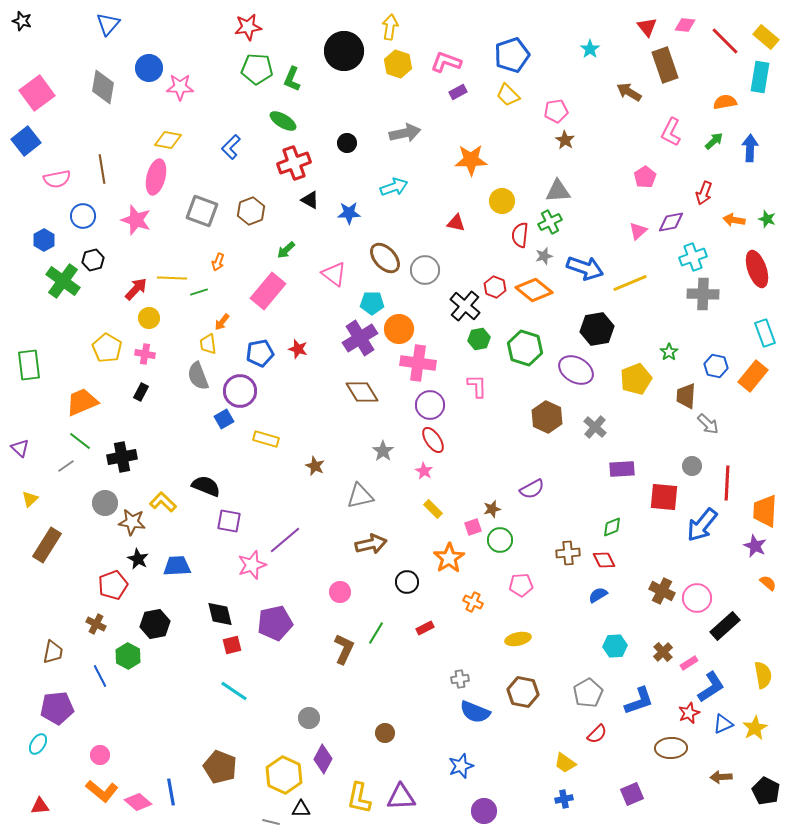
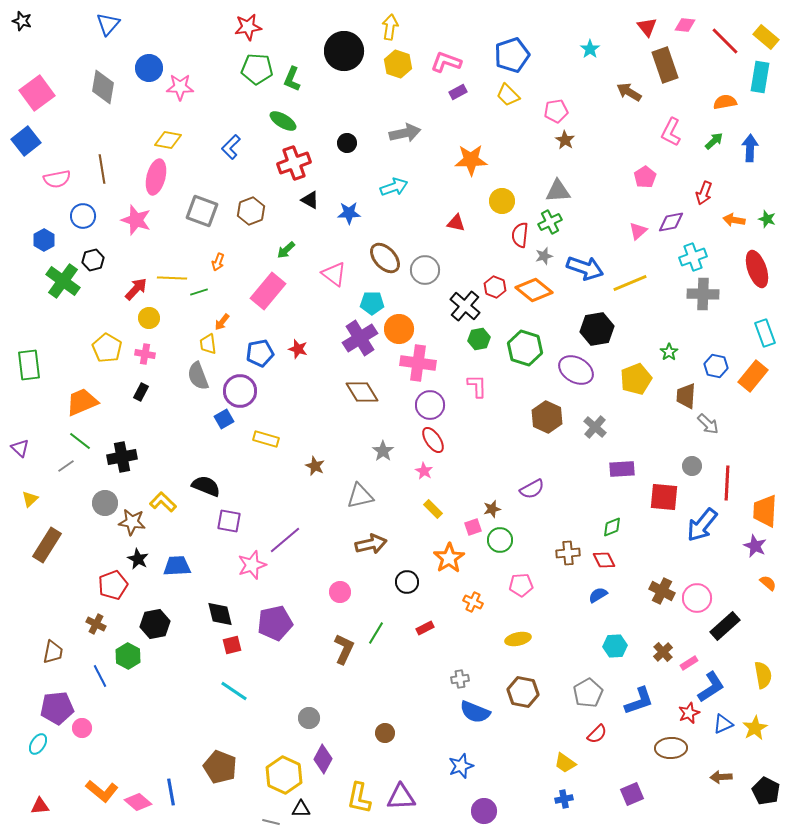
pink circle at (100, 755): moved 18 px left, 27 px up
